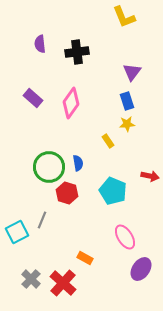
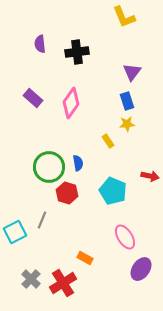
cyan square: moved 2 px left
red cross: rotated 16 degrees clockwise
